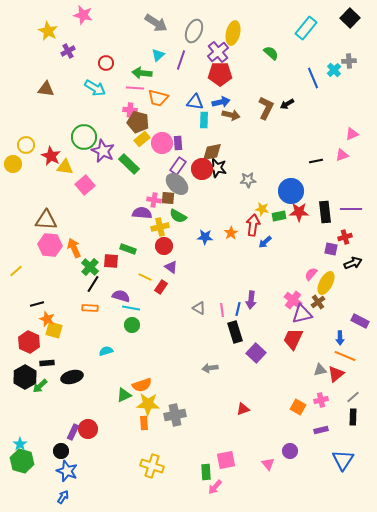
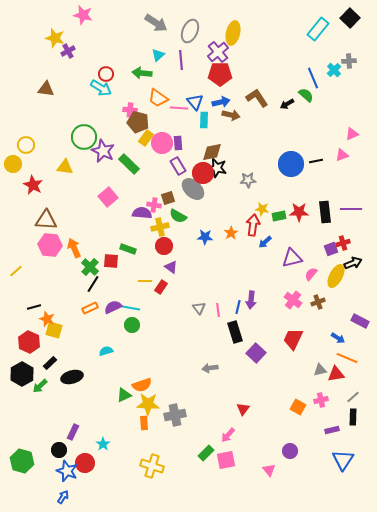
cyan rectangle at (306, 28): moved 12 px right, 1 px down
yellow star at (48, 31): moved 7 px right, 7 px down; rotated 12 degrees counterclockwise
gray ellipse at (194, 31): moved 4 px left
green semicircle at (271, 53): moved 35 px right, 42 px down
purple line at (181, 60): rotated 24 degrees counterclockwise
red circle at (106, 63): moved 11 px down
cyan arrow at (95, 88): moved 6 px right
pink line at (135, 88): moved 44 px right, 20 px down
orange trapezoid at (158, 98): rotated 20 degrees clockwise
blue triangle at (195, 102): rotated 42 degrees clockwise
brown L-shape at (266, 108): moved 9 px left, 10 px up; rotated 60 degrees counterclockwise
yellow rectangle at (142, 139): moved 4 px right, 1 px up; rotated 14 degrees counterclockwise
red star at (51, 156): moved 18 px left, 29 px down
purple rectangle at (178, 166): rotated 66 degrees counterclockwise
red circle at (202, 169): moved 1 px right, 4 px down
gray ellipse at (177, 184): moved 16 px right, 5 px down
pink square at (85, 185): moved 23 px right, 12 px down
blue circle at (291, 191): moved 27 px up
brown square at (168, 198): rotated 24 degrees counterclockwise
pink cross at (154, 200): moved 5 px down
red cross at (345, 237): moved 2 px left, 6 px down
purple square at (331, 249): rotated 32 degrees counterclockwise
yellow line at (145, 277): moved 4 px down; rotated 24 degrees counterclockwise
yellow ellipse at (326, 283): moved 10 px right, 7 px up
purple semicircle at (121, 296): moved 8 px left, 11 px down; rotated 42 degrees counterclockwise
brown cross at (318, 302): rotated 16 degrees clockwise
black line at (37, 304): moved 3 px left, 3 px down
orange rectangle at (90, 308): rotated 28 degrees counterclockwise
gray triangle at (199, 308): rotated 24 degrees clockwise
blue line at (238, 309): moved 2 px up
pink line at (222, 310): moved 4 px left
purple triangle at (302, 314): moved 10 px left, 56 px up
blue arrow at (340, 338): moved 2 px left; rotated 56 degrees counterclockwise
orange line at (345, 356): moved 2 px right, 2 px down
black rectangle at (47, 363): moved 3 px right; rotated 40 degrees counterclockwise
red triangle at (336, 374): rotated 30 degrees clockwise
black hexagon at (25, 377): moved 3 px left, 3 px up
red triangle at (243, 409): rotated 32 degrees counterclockwise
red circle at (88, 429): moved 3 px left, 34 px down
purple rectangle at (321, 430): moved 11 px right
cyan star at (20, 444): moved 83 px right
black circle at (61, 451): moved 2 px left, 1 px up
pink triangle at (268, 464): moved 1 px right, 6 px down
green rectangle at (206, 472): moved 19 px up; rotated 49 degrees clockwise
pink arrow at (215, 487): moved 13 px right, 52 px up
